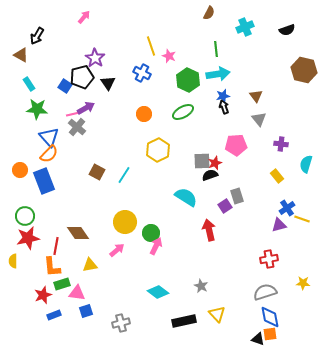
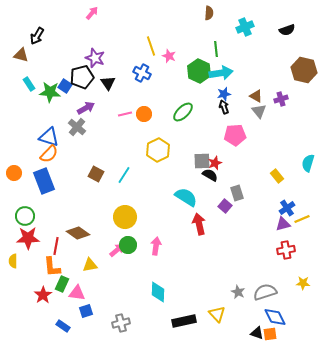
brown semicircle at (209, 13): rotated 24 degrees counterclockwise
pink arrow at (84, 17): moved 8 px right, 4 px up
brown triangle at (21, 55): rotated 14 degrees counterclockwise
purple star at (95, 58): rotated 12 degrees counterclockwise
cyan arrow at (218, 74): moved 3 px right, 1 px up
green hexagon at (188, 80): moved 11 px right, 9 px up
blue star at (223, 96): moved 1 px right, 2 px up
brown triangle at (256, 96): rotated 24 degrees counterclockwise
green star at (37, 109): moved 13 px right, 17 px up
green ellipse at (183, 112): rotated 15 degrees counterclockwise
pink line at (73, 114): moved 52 px right
gray triangle at (259, 119): moved 8 px up
blue triangle at (49, 137): rotated 30 degrees counterclockwise
purple cross at (281, 144): moved 45 px up; rotated 24 degrees counterclockwise
pink pentagon at (236, 145): moved 1 px left, 10 px up
cyan semicircle at (306, 164): moved 2 px right, 1 px up
orange circle at (20, 170): moved 6 px left, 3 px down
brown square at (97, 172): moved 1 px left, 2 px down
black semicircle at (210, 175): rotated 49 degrees clockwise
gray rectangle at (237, 196): moved 3 px up
purple square at (225, 206): rotated 16 degrees counterclockwise
yellow line at (302, 219): rotated 42 degrees counterclockwise
yellow circle at (125, 222): moved 5 px up
purple triangle at (279, 225): moved 4 px right, 1 px up
red arrow at (209, 230): moved 10 px left, 6 px up
brown diamond at (78, 233): rotated 20 degrees counterclockwise
green circle at (151, 233): moved 23 px left, 12 px down
red star at (28, 238): rotated 10 degrees clockwise
pink arrow at (156, 246): rotated 18 degrees counterclockwise
red cross at (269, 259): moved 17 px right, 9 px up
green rectangle at (62, 284): rotated 49 degrees counterclockwise
gray star at (201, 286): moved 37 px right, 6 px down
cyan diamond at (158, 292): rotated 55 degrees clockwise
red star at (43, 295): rotated 12 degrees counterclockwise
blue rectangle at (54, 315): moved 9 px right, 11 px down; rotated 56 degrees clockwise
blue diamond at (270, 317): moved 5 px right; rotated 15 degrees counterclockwise
black triangle at (258, 339): moved 1 px left, 6 px up
